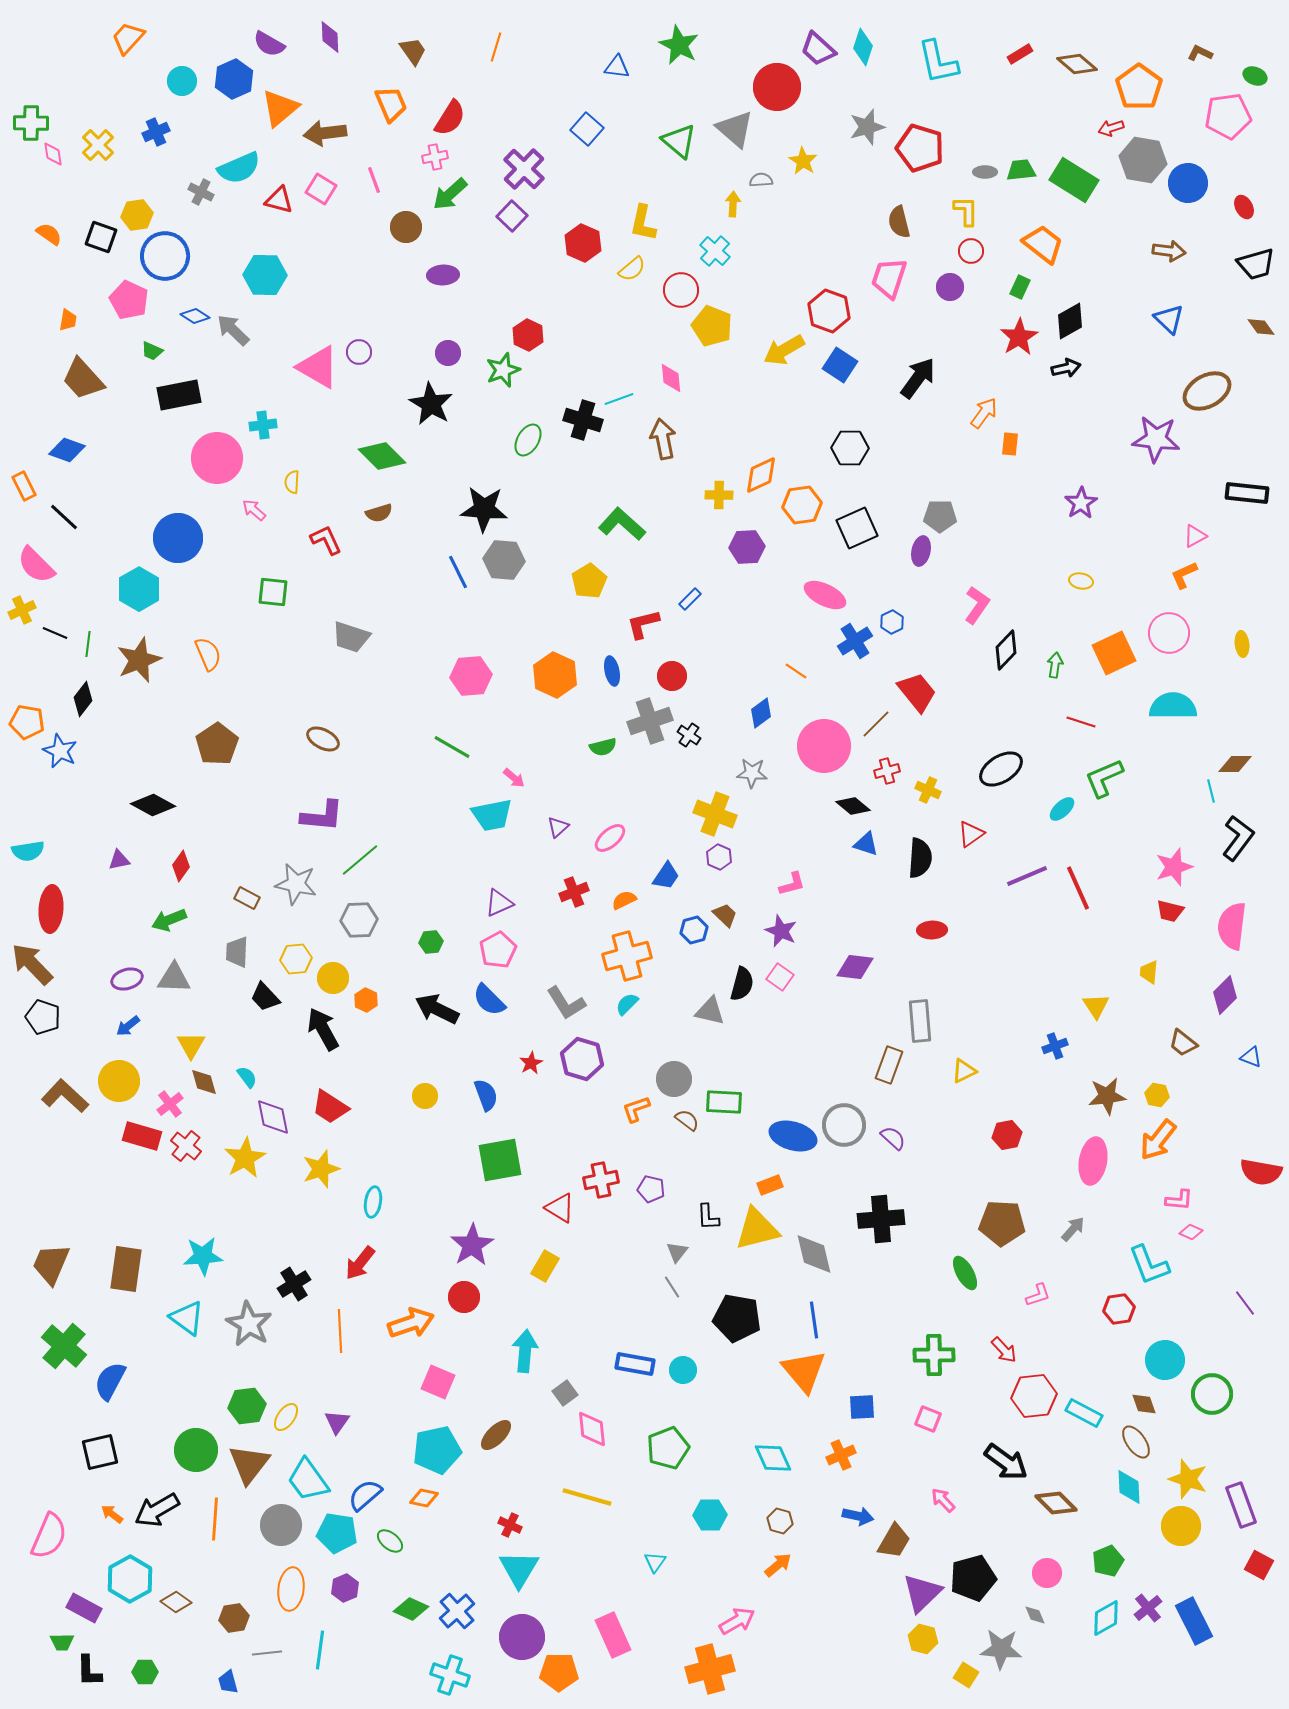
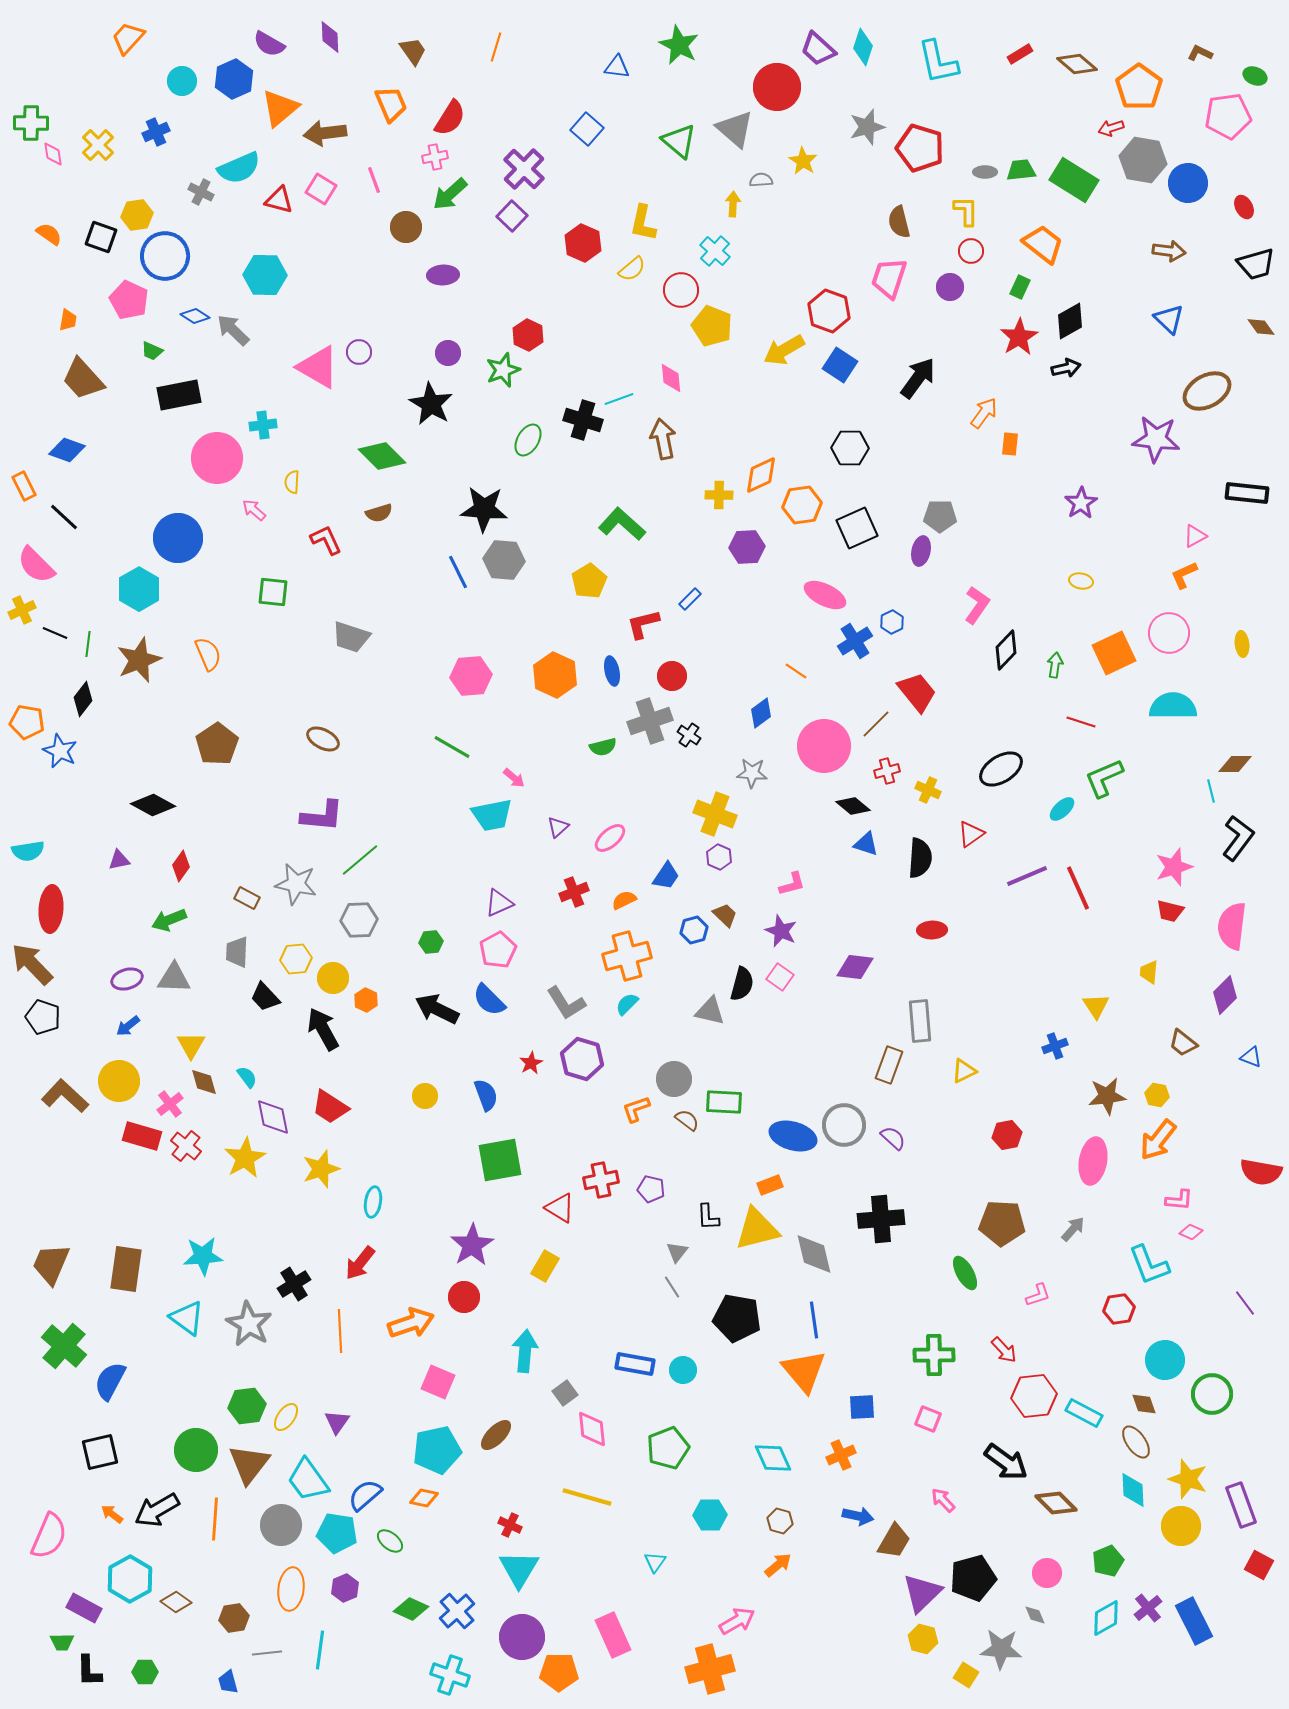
cyan diamond at (1129, 1487): moved 4 px right, 3 px down
